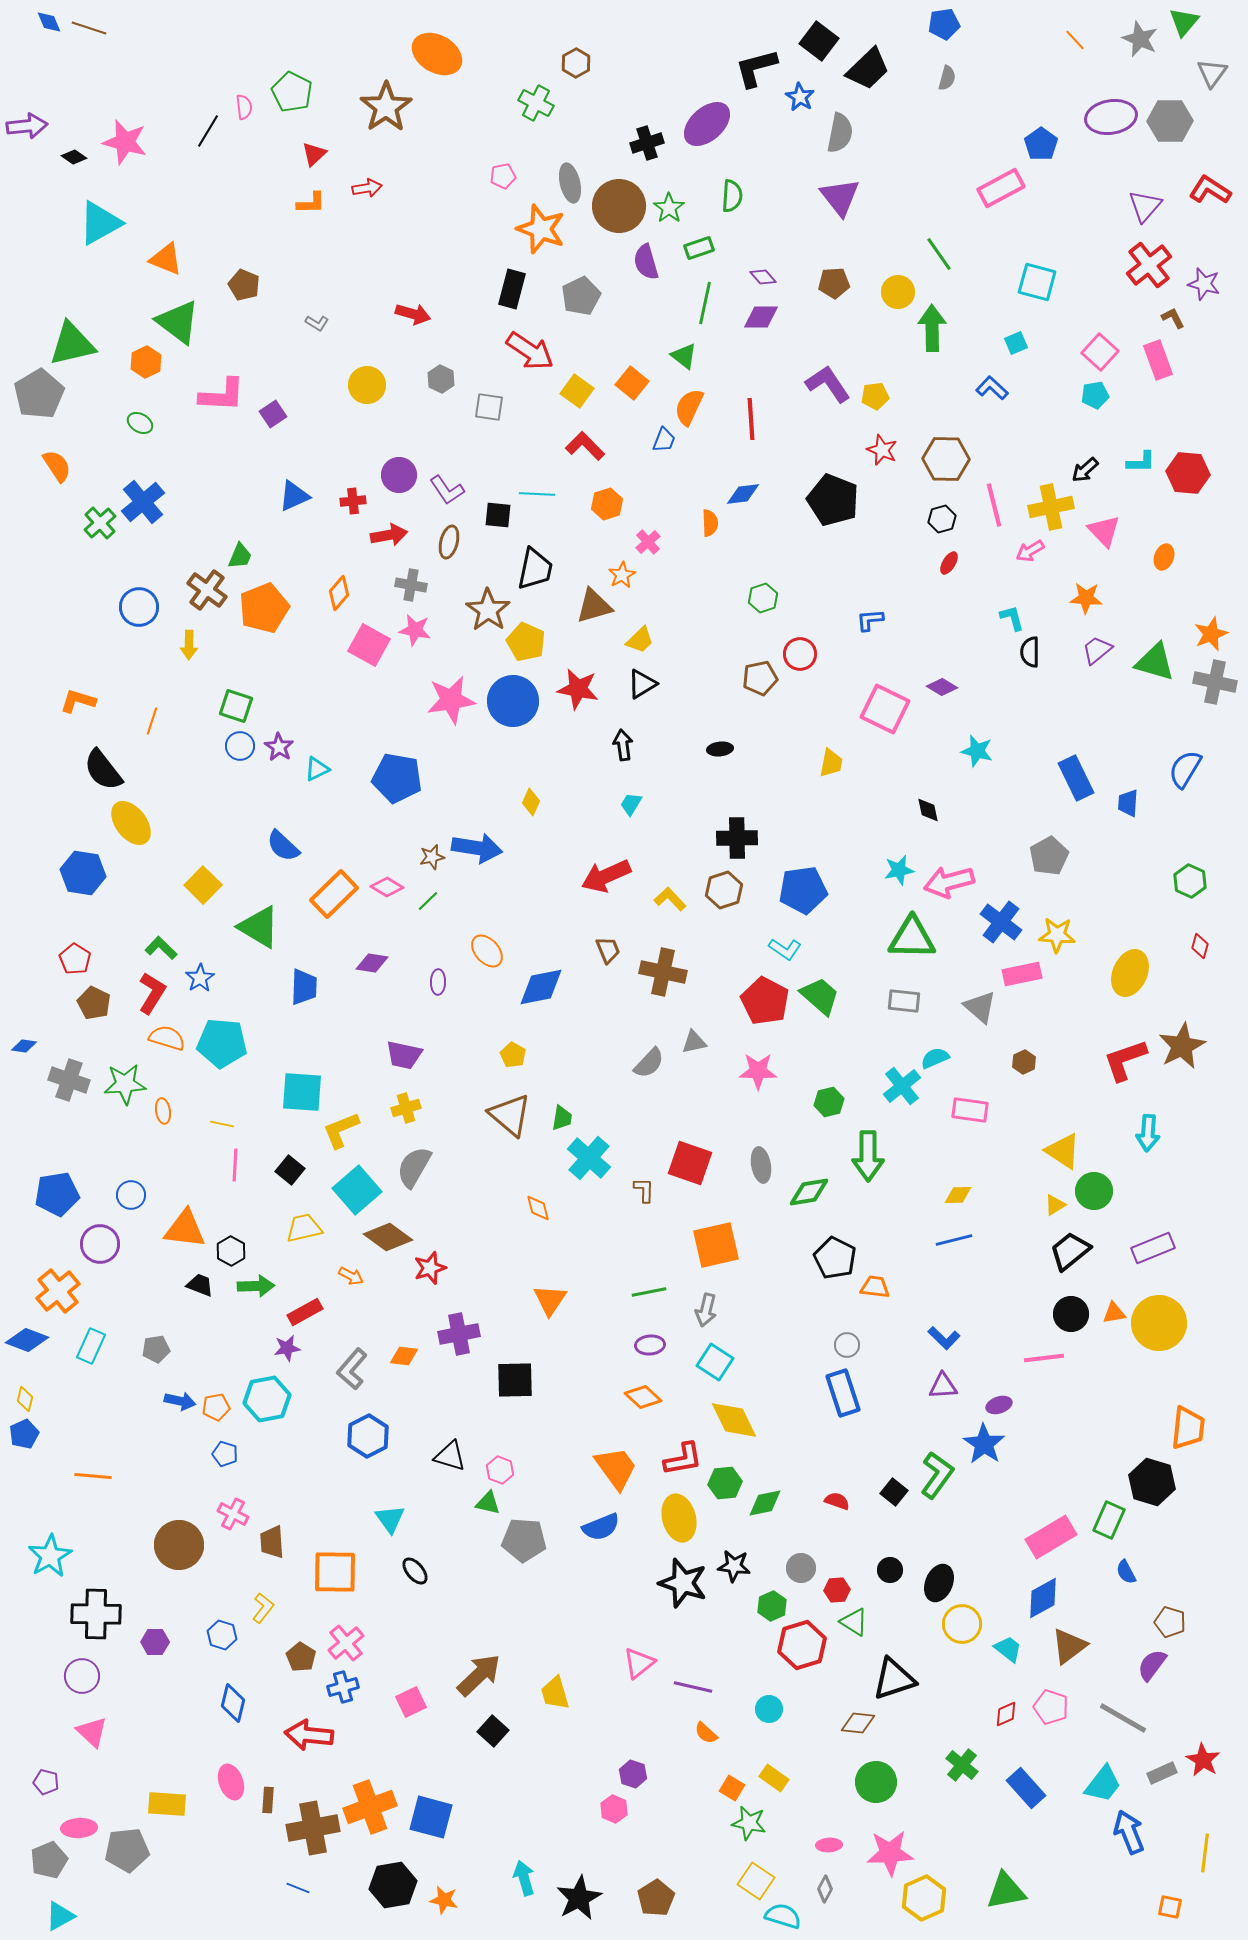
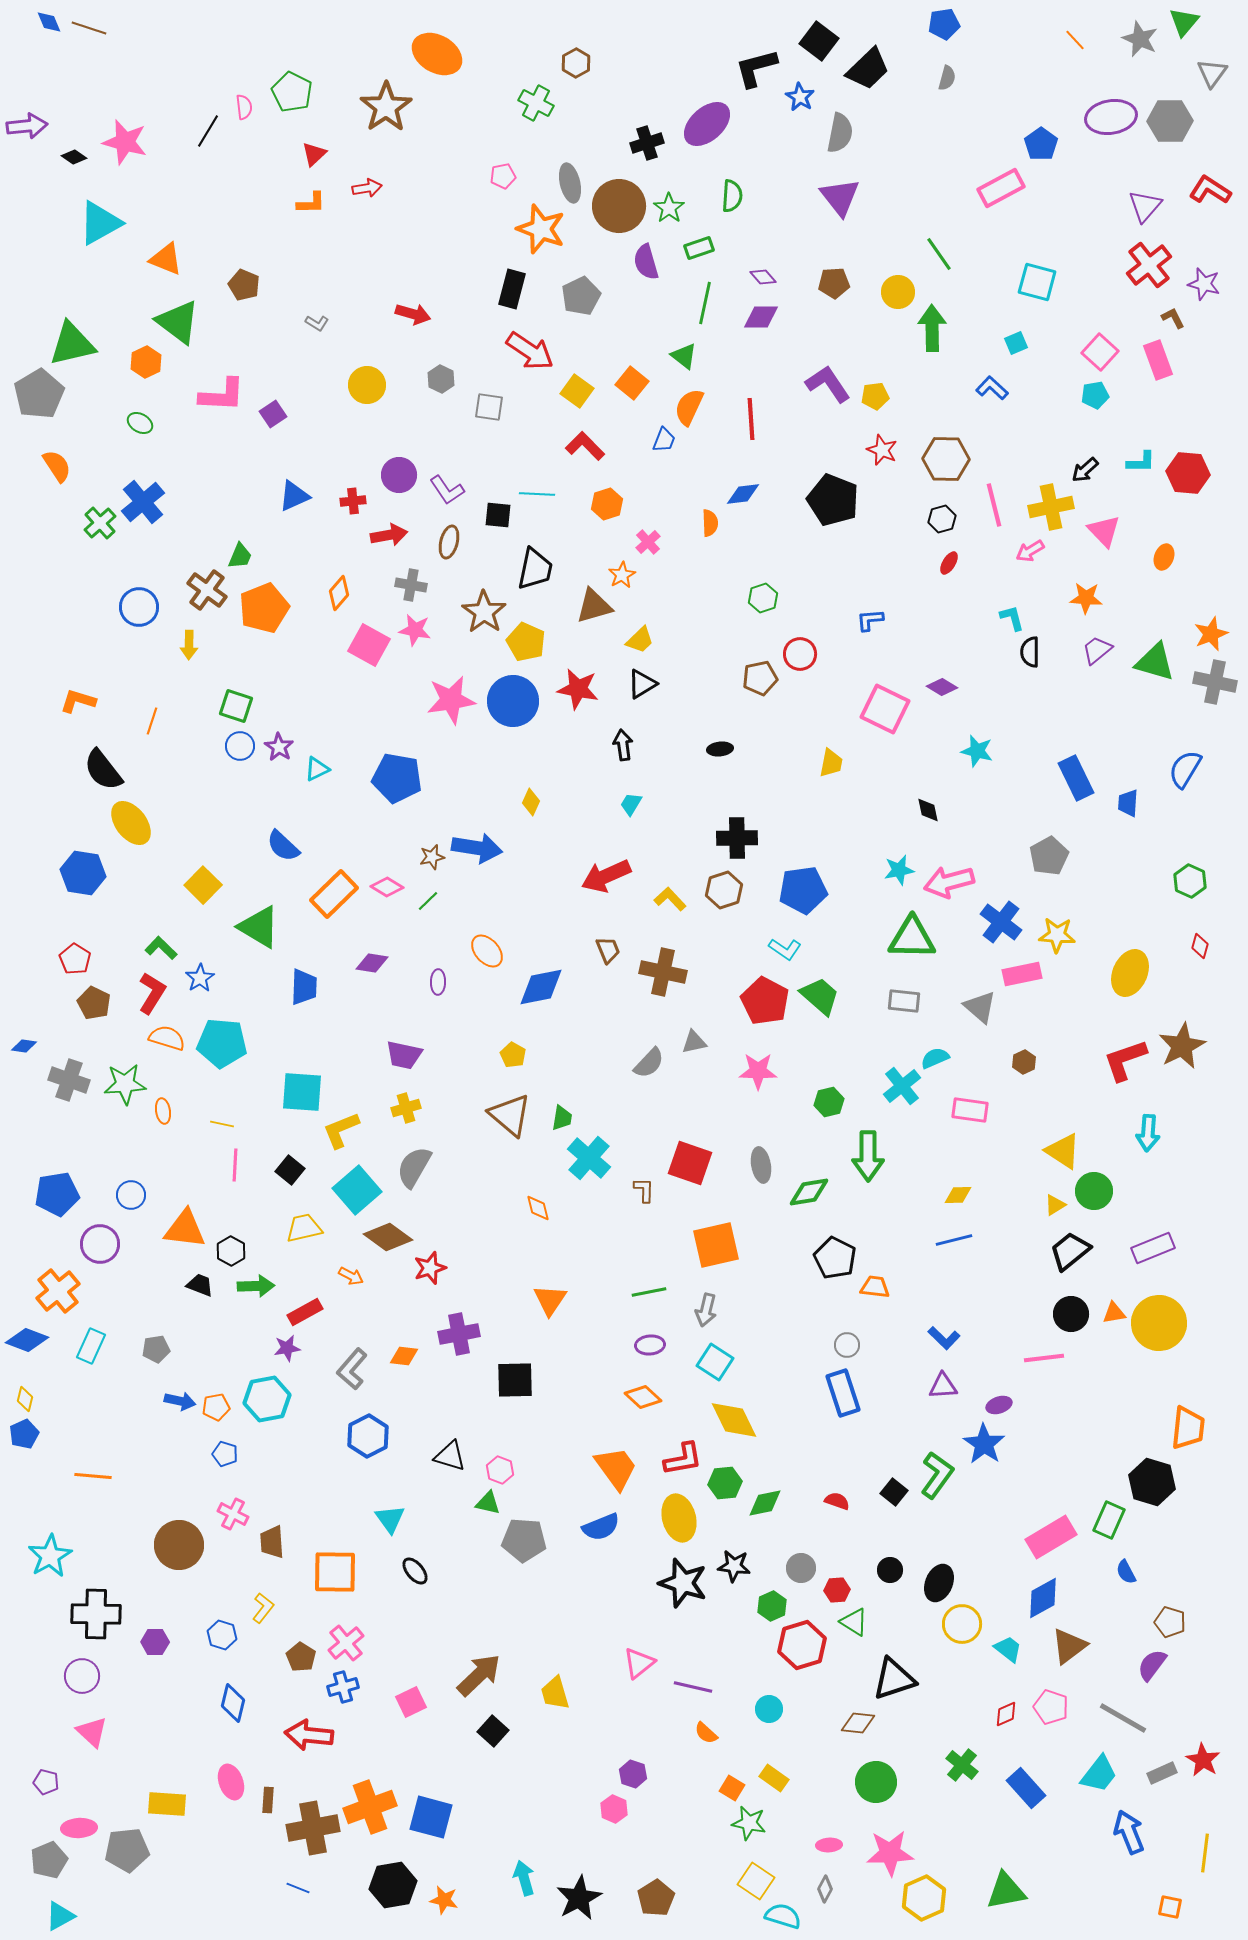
brown star at (488, 610): moved 4 px left, 2 px down
cyan trapezoid at (1103, 1784): moved 4 px left, 10 px up
